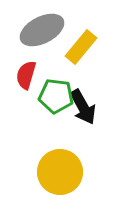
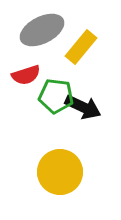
red semicircle: rotated 124 degrees counterclockwise
black arrow: rotated 36 degrees counterclockwise
